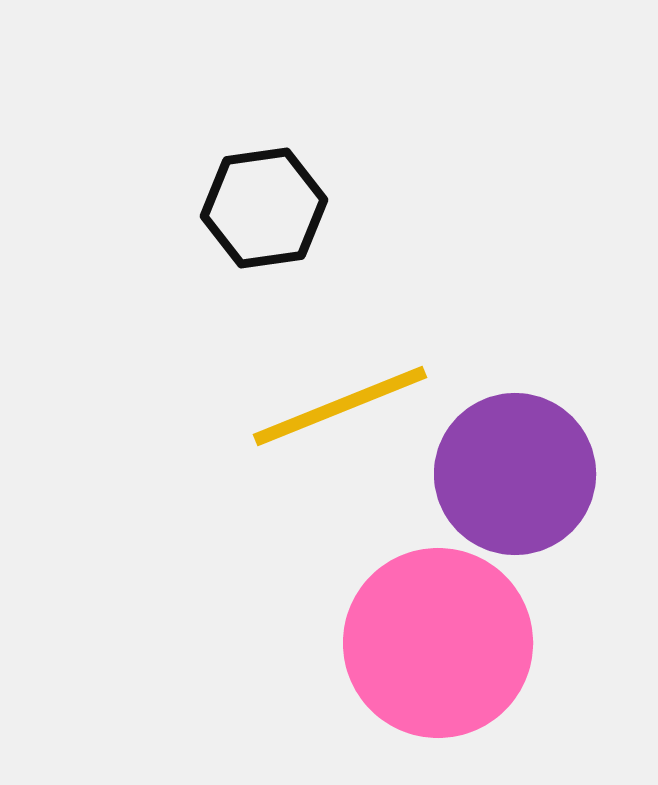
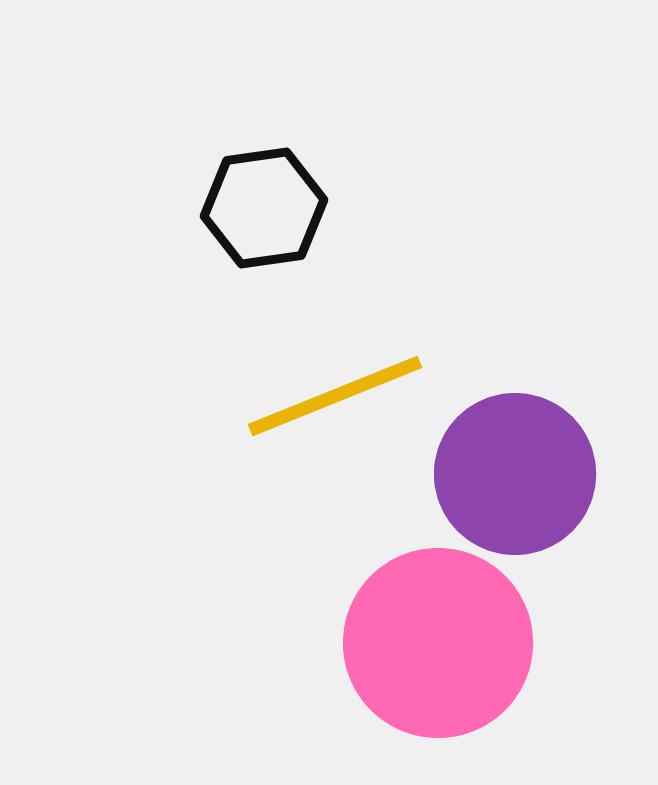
yellow line: moved 5 px left, 10 px up
